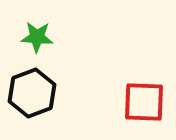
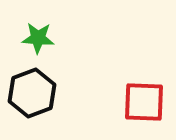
green star: moved 1 px right, 1 px down
